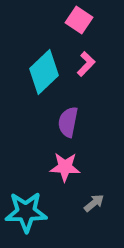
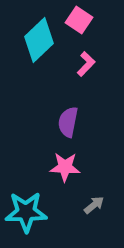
cyan diamond: moved 5 px left, 32 px up
gray arrow: moved 2 px down
